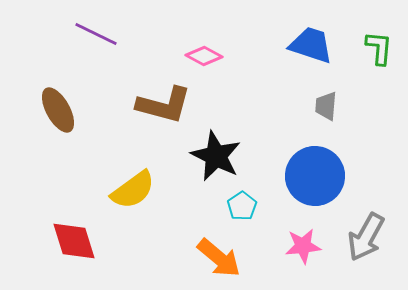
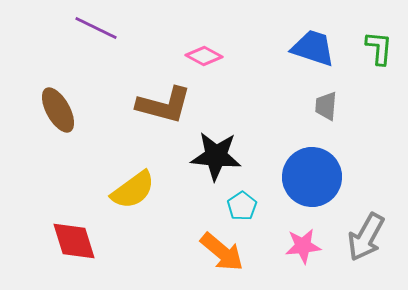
purple line: moved 6 px up
blue trapezoid: moved 2 px right, 3 px down
black star: rotated 21 degrees counterclockwise
blue circle: moved 3 px left, 1 px down
orange arrow: moved 3 px right, 6 px up
